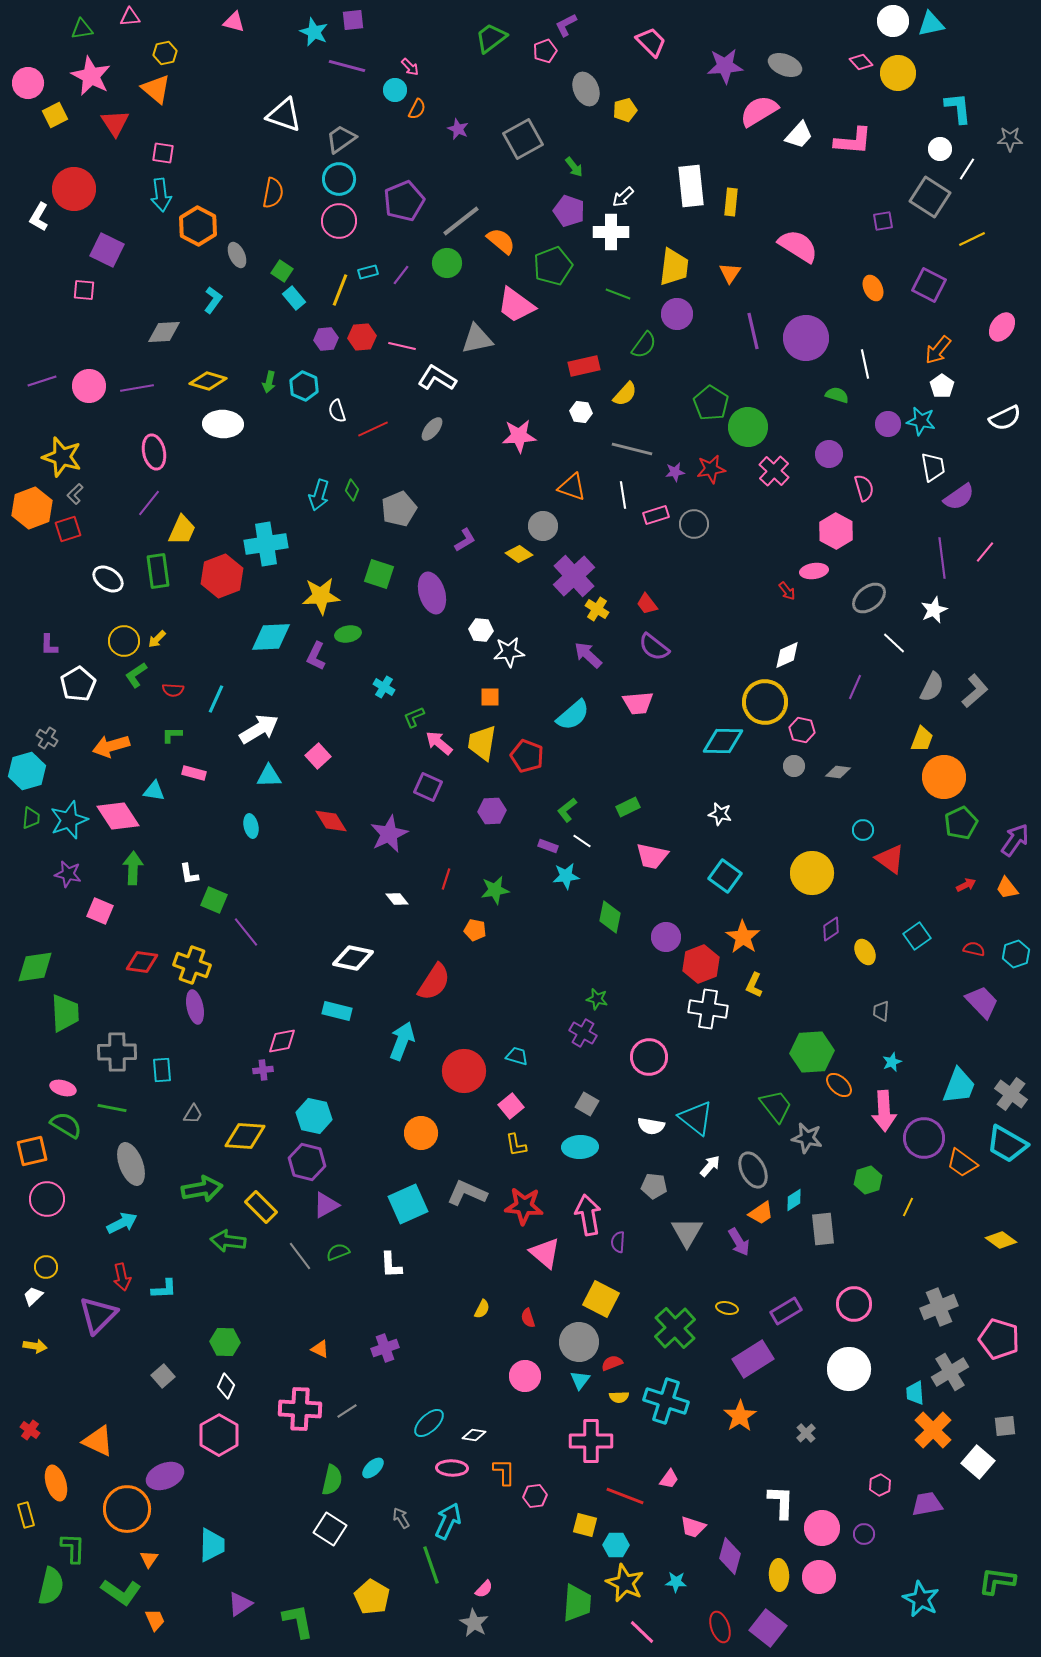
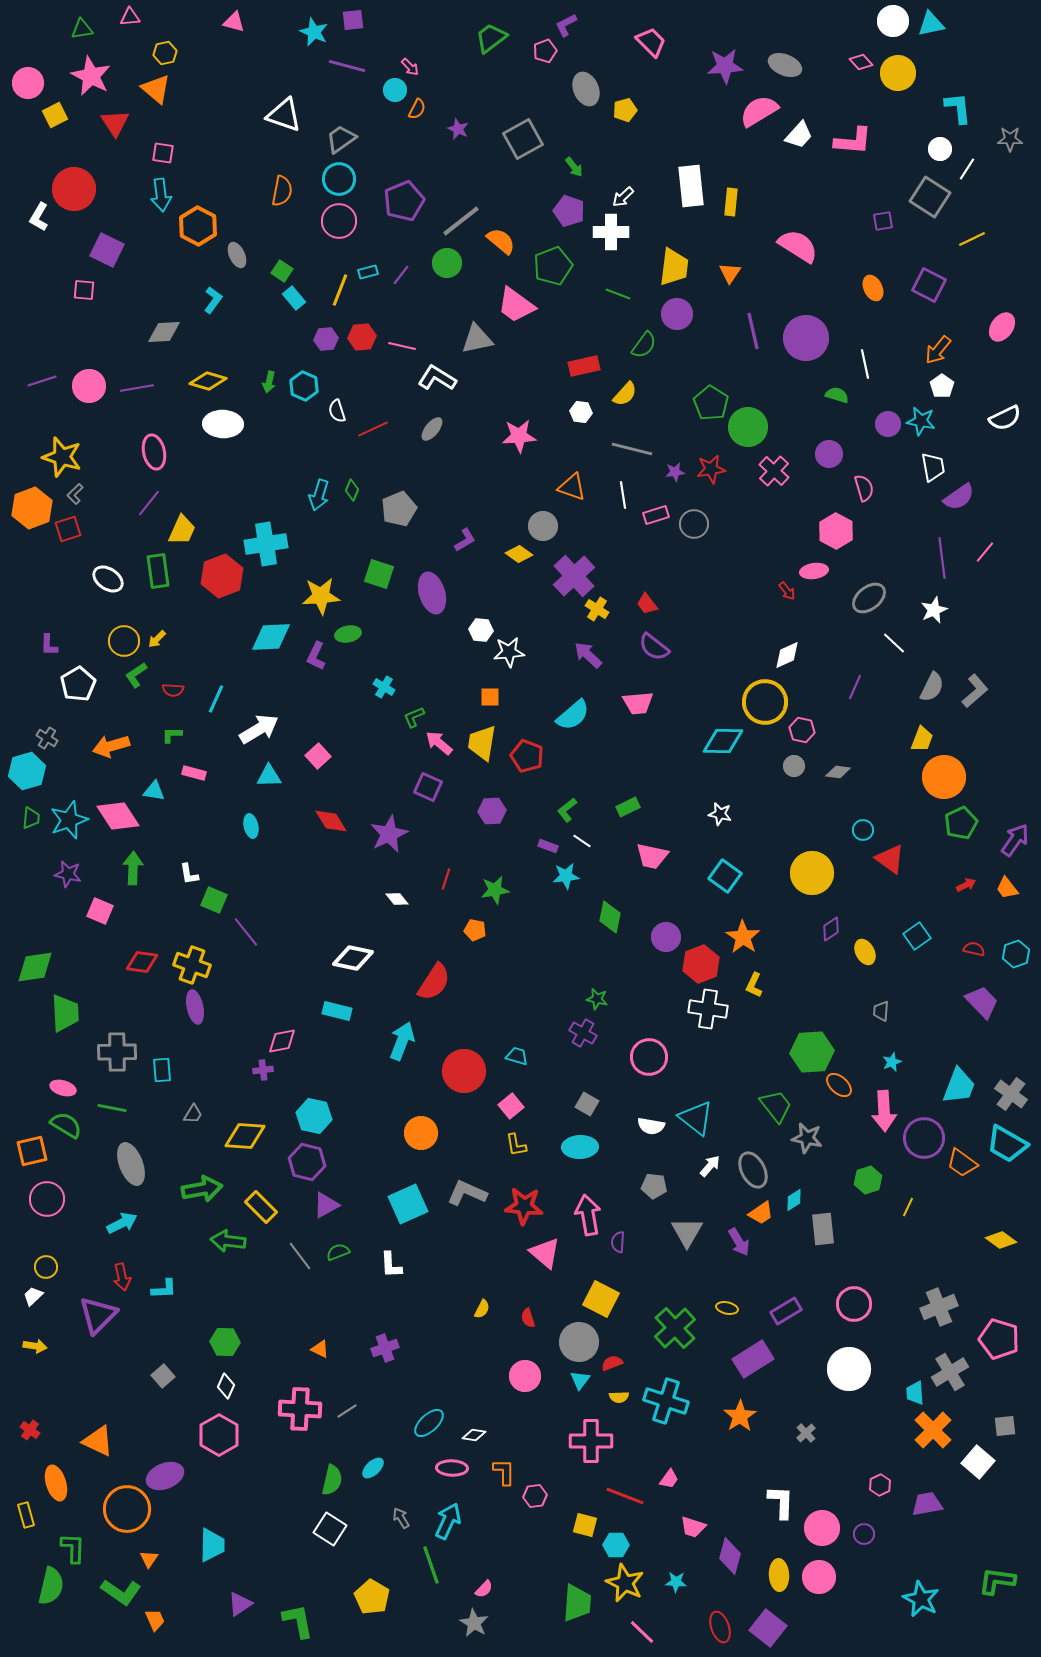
orange semicircle at (273, 193): moved 9 px right, 2 px up
